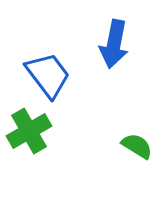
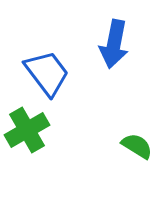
blue trapezoid: moved 1 px left, 2 px up
green cross: moved 2 px left, 1 px up
